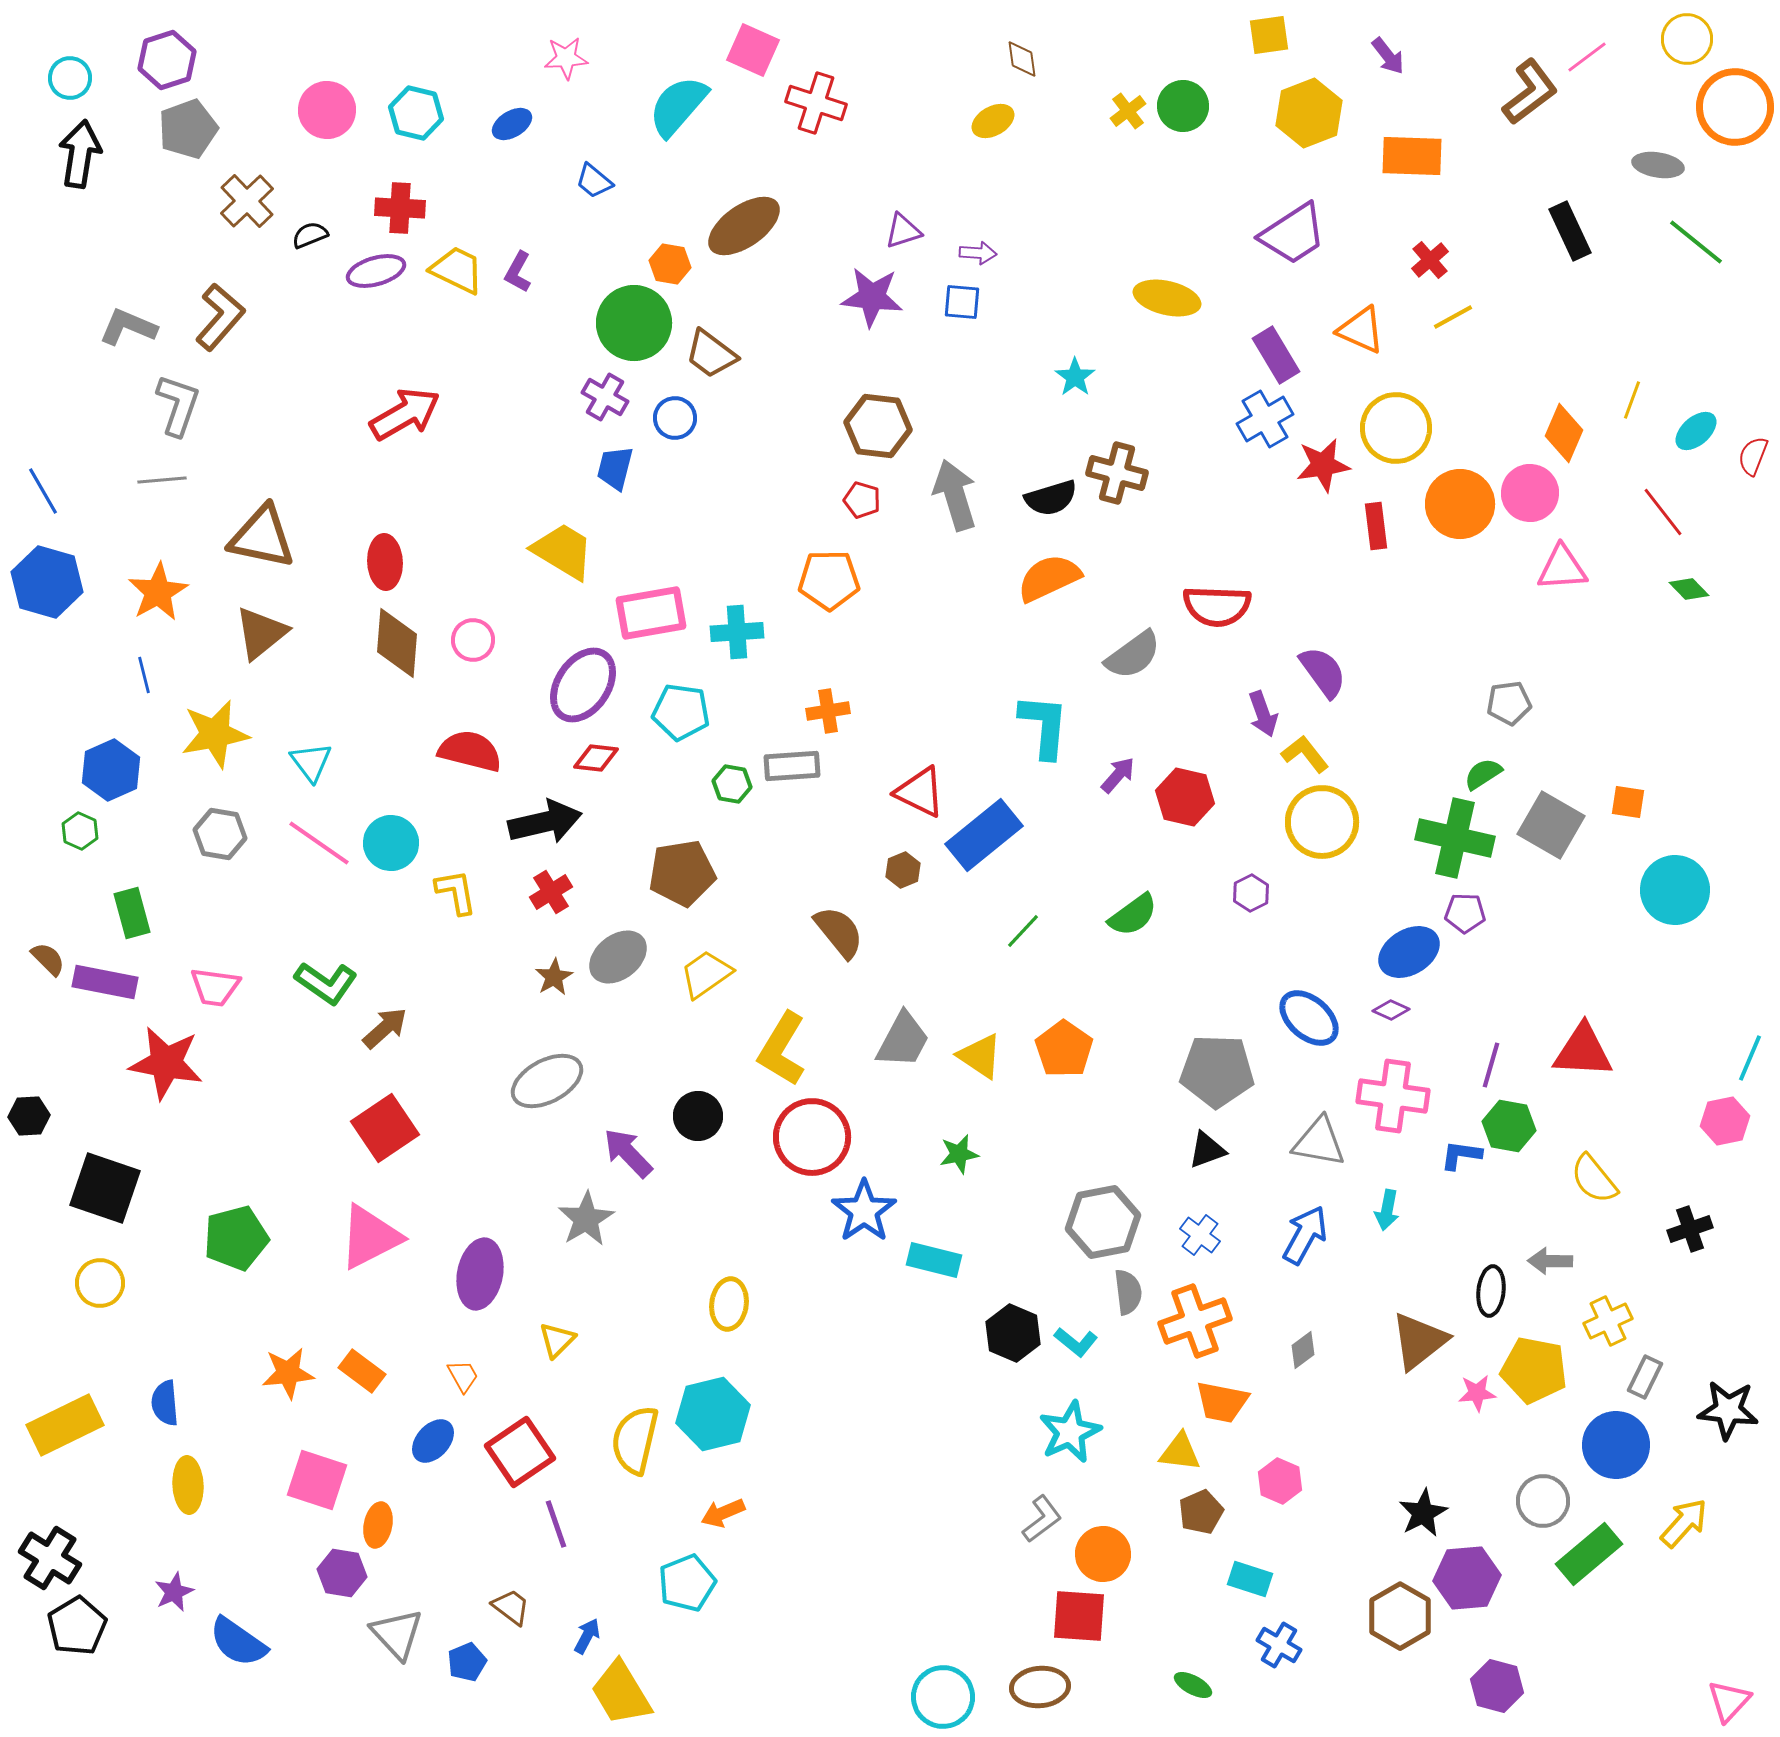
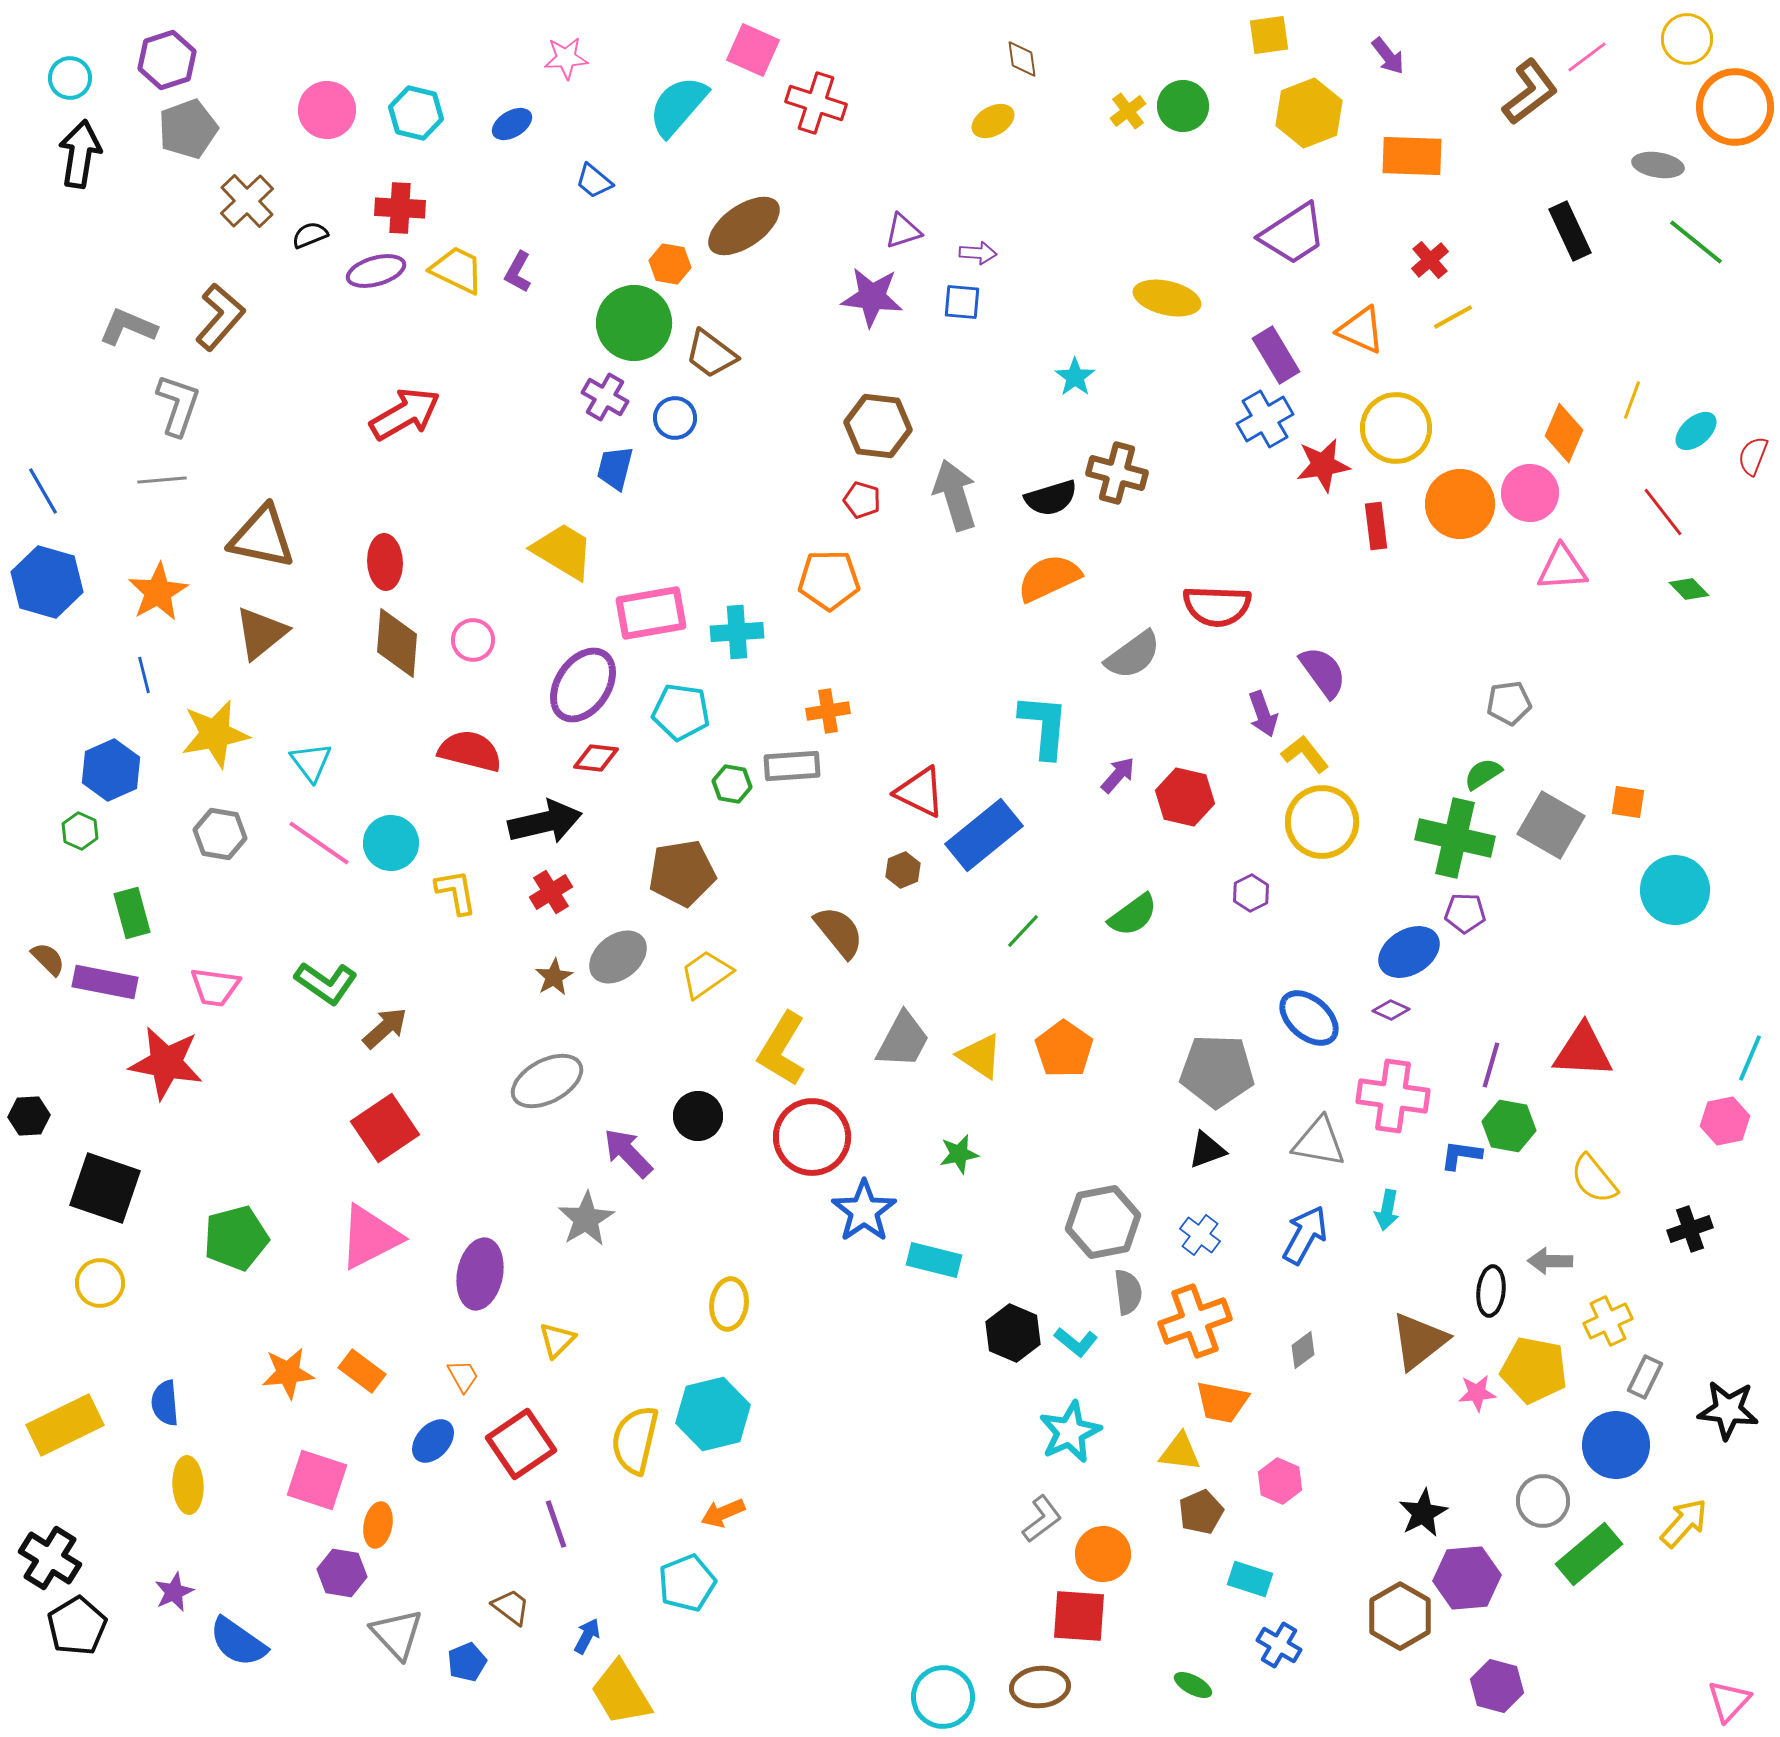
red square at (520, 1452): moved 1 px right, 8 px up
